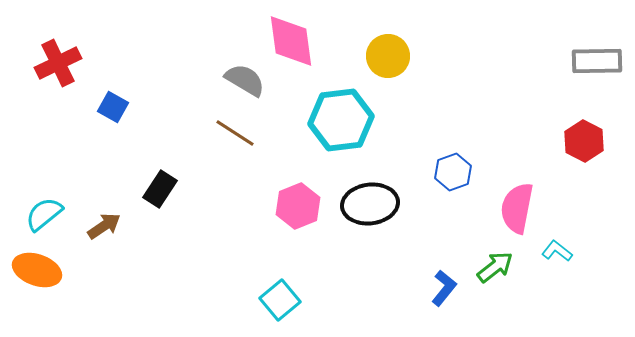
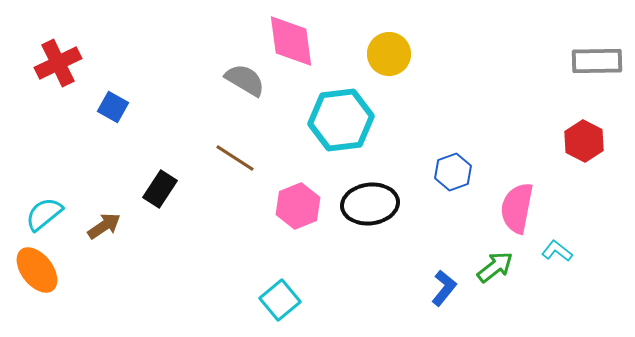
yellow circle: moved 1 px right, 2 px up
brown line: moved 25 px down
orange ellipse: rotated 33 degrees clockwise
